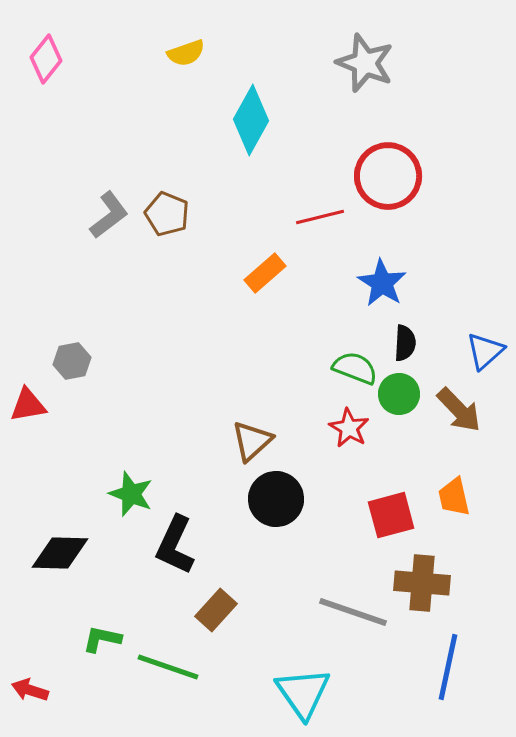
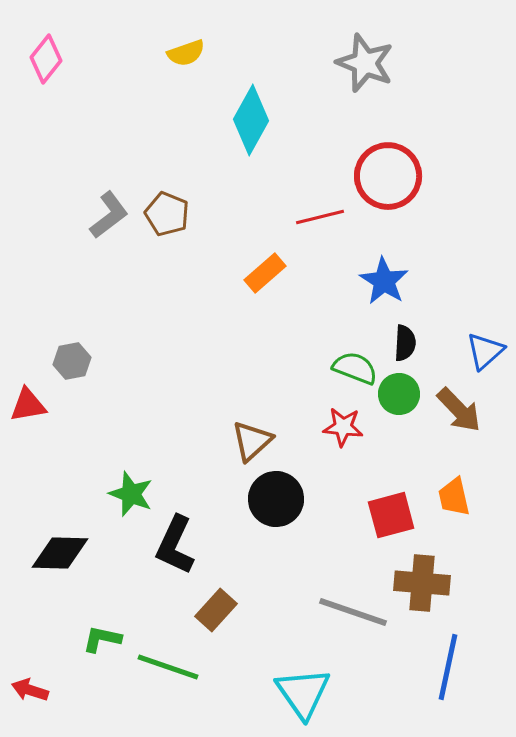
blue star: moved 2 px right, 2 px up
red star: moved 6 px left, 1 px up; rotated 24 degrees counterclockwise
